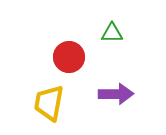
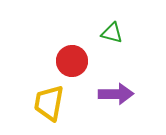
green triangle: rotated 15 degrees clockwise
red circle: moved 3 px right, 4 px down
